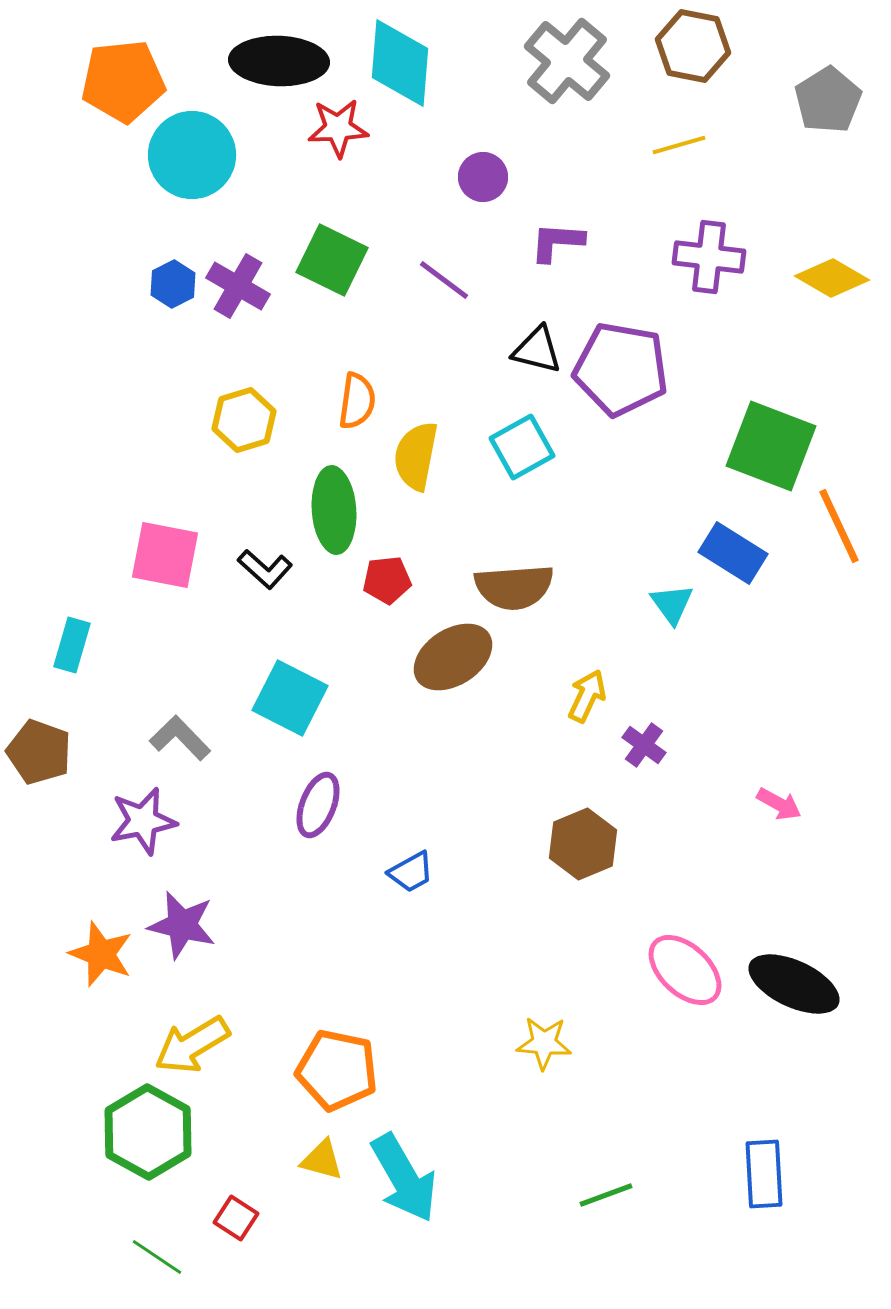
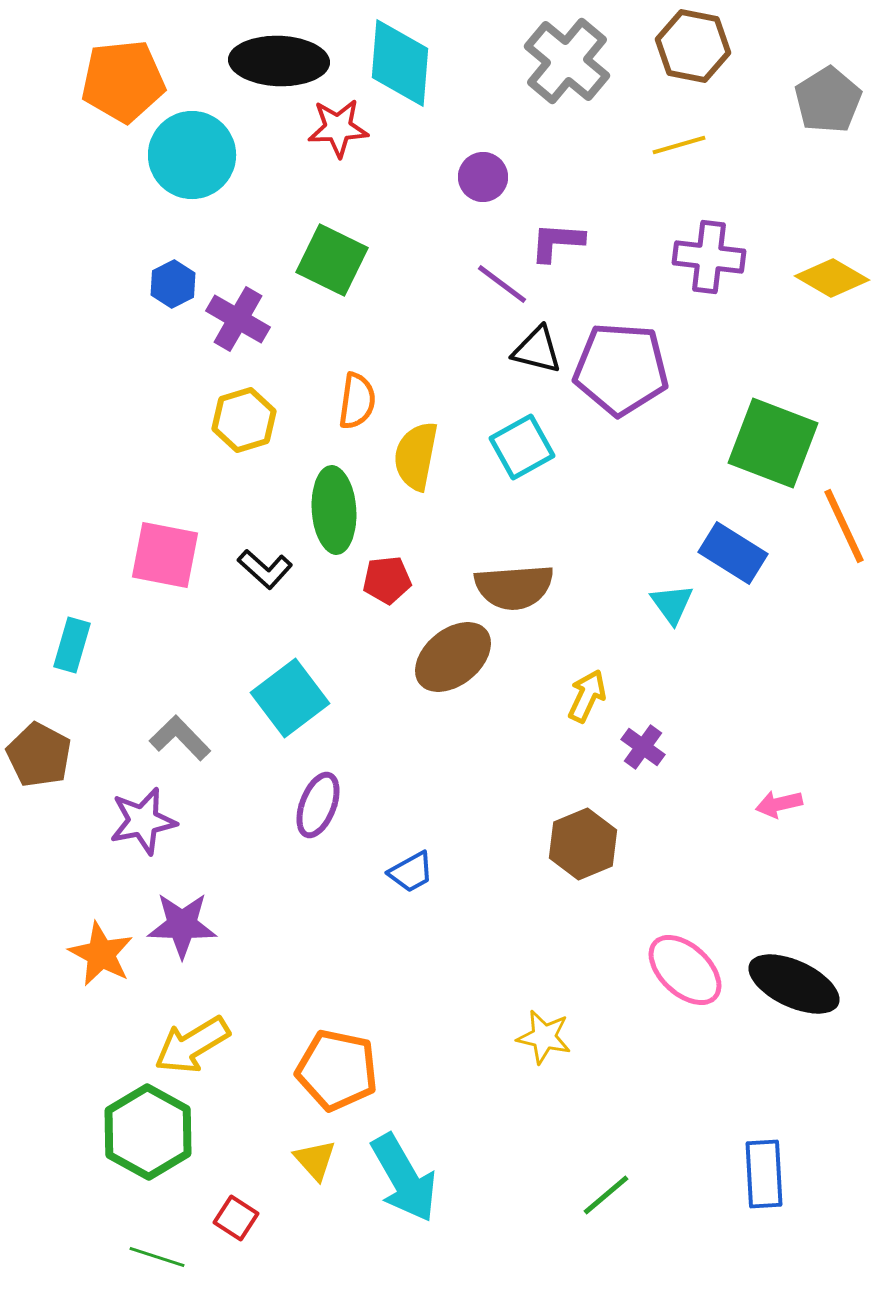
purple line at (444, 280): moved 58 px right, 4 px down
purple cross at (238, 286): moved 33 px down
purple pentagon at (621, 369): rotated 6 degrees counterclockwise
green square at (771, 446): moved 2 px right, 3 px up
orange line at (839, 526): moved 5 px right
brown ellipse at (453, 657): rotated 6 degrees counterclockwise
cyan square at (290, 698): rotated 26 degrees clockwise
purple cross at (644, 745): moved 1 px left, 2 px down
brown pentagon at (39, 752): moved 3 px down; rotated 8 degrees clockwise
pink arrow at (779, 804): rotated 138 degrees clockwise
purple star at (182, 925): rotated 12 degrees counterclockwise
orange star at (101, 954): rotated 6 degrees clockwise
yellow star at (544, 1043): moved 6 px up; rotated 8 degrees clockwise
yellow triangle at (322, 1160): moved 7 px left; rotated 33 degrees clockwise
green line at (606, 1195): rotated 20 degrees counterclockwise
green line at (157, 1257): rotated 16 degrees counterclockwise
